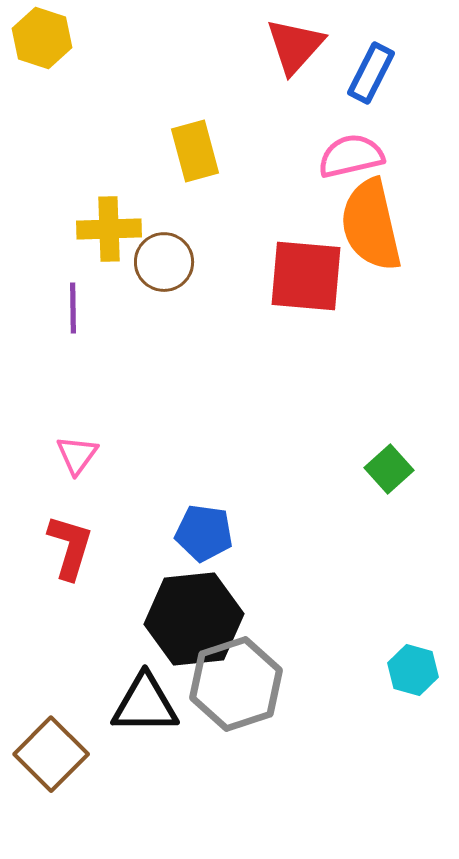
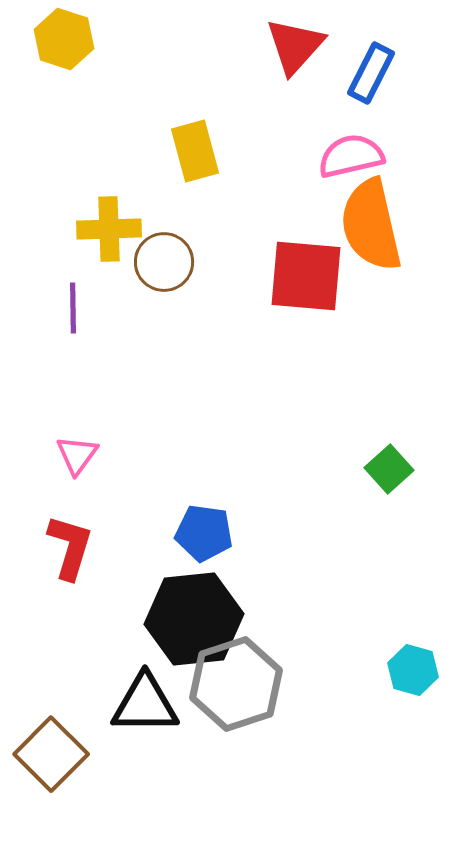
yellow hexagon: moved 22 px right, 1 px down
